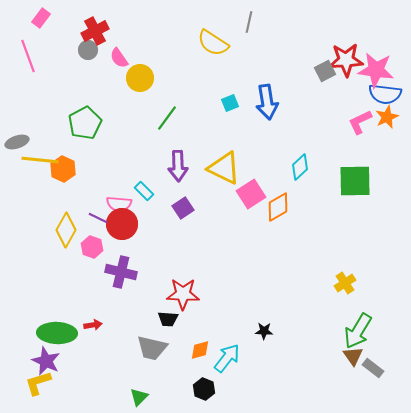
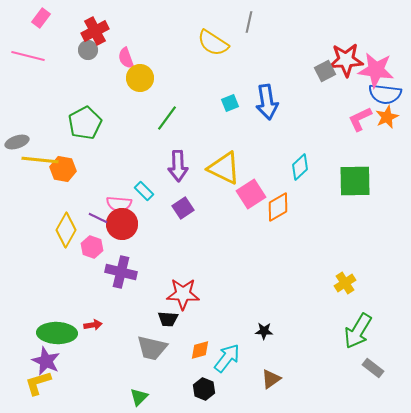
pink line at (28, 56): rotated 56 degrees counterclockwise
pink semicircle at (119, 58): moved 7 px right; rotated 15 degrees clockwise
pink L-shape at (360, 122): moved 3 px up
orange hexagon at (63, 169): rotated 15 degrees counterclockwise
brown triangle at (353, 356): moved 82 px left, 23 px down; rotated 30 degrees clockwise
